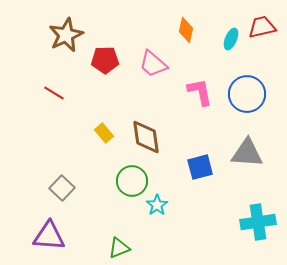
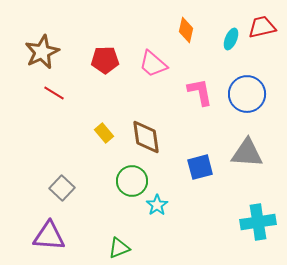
brown star: moved 24 px left, 17 px down
